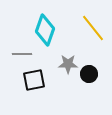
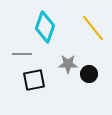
cyan diamond: moved 3 px up
